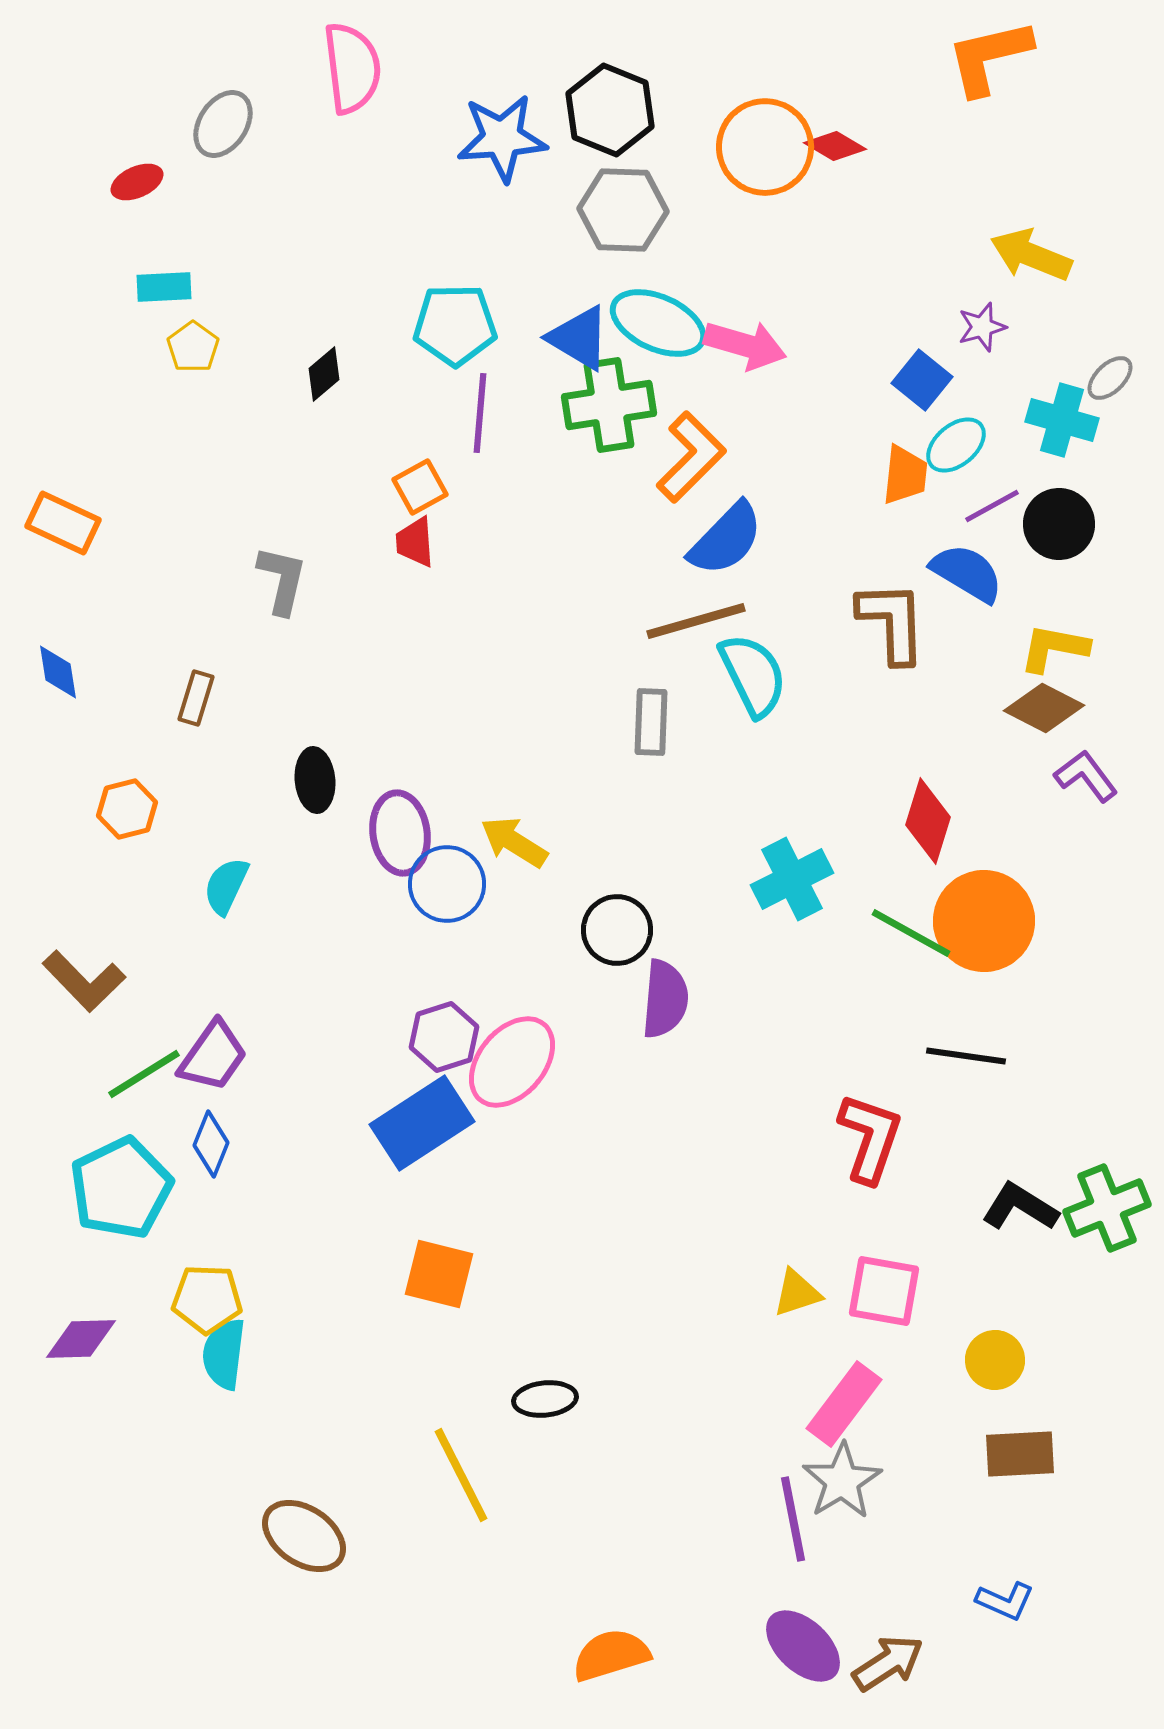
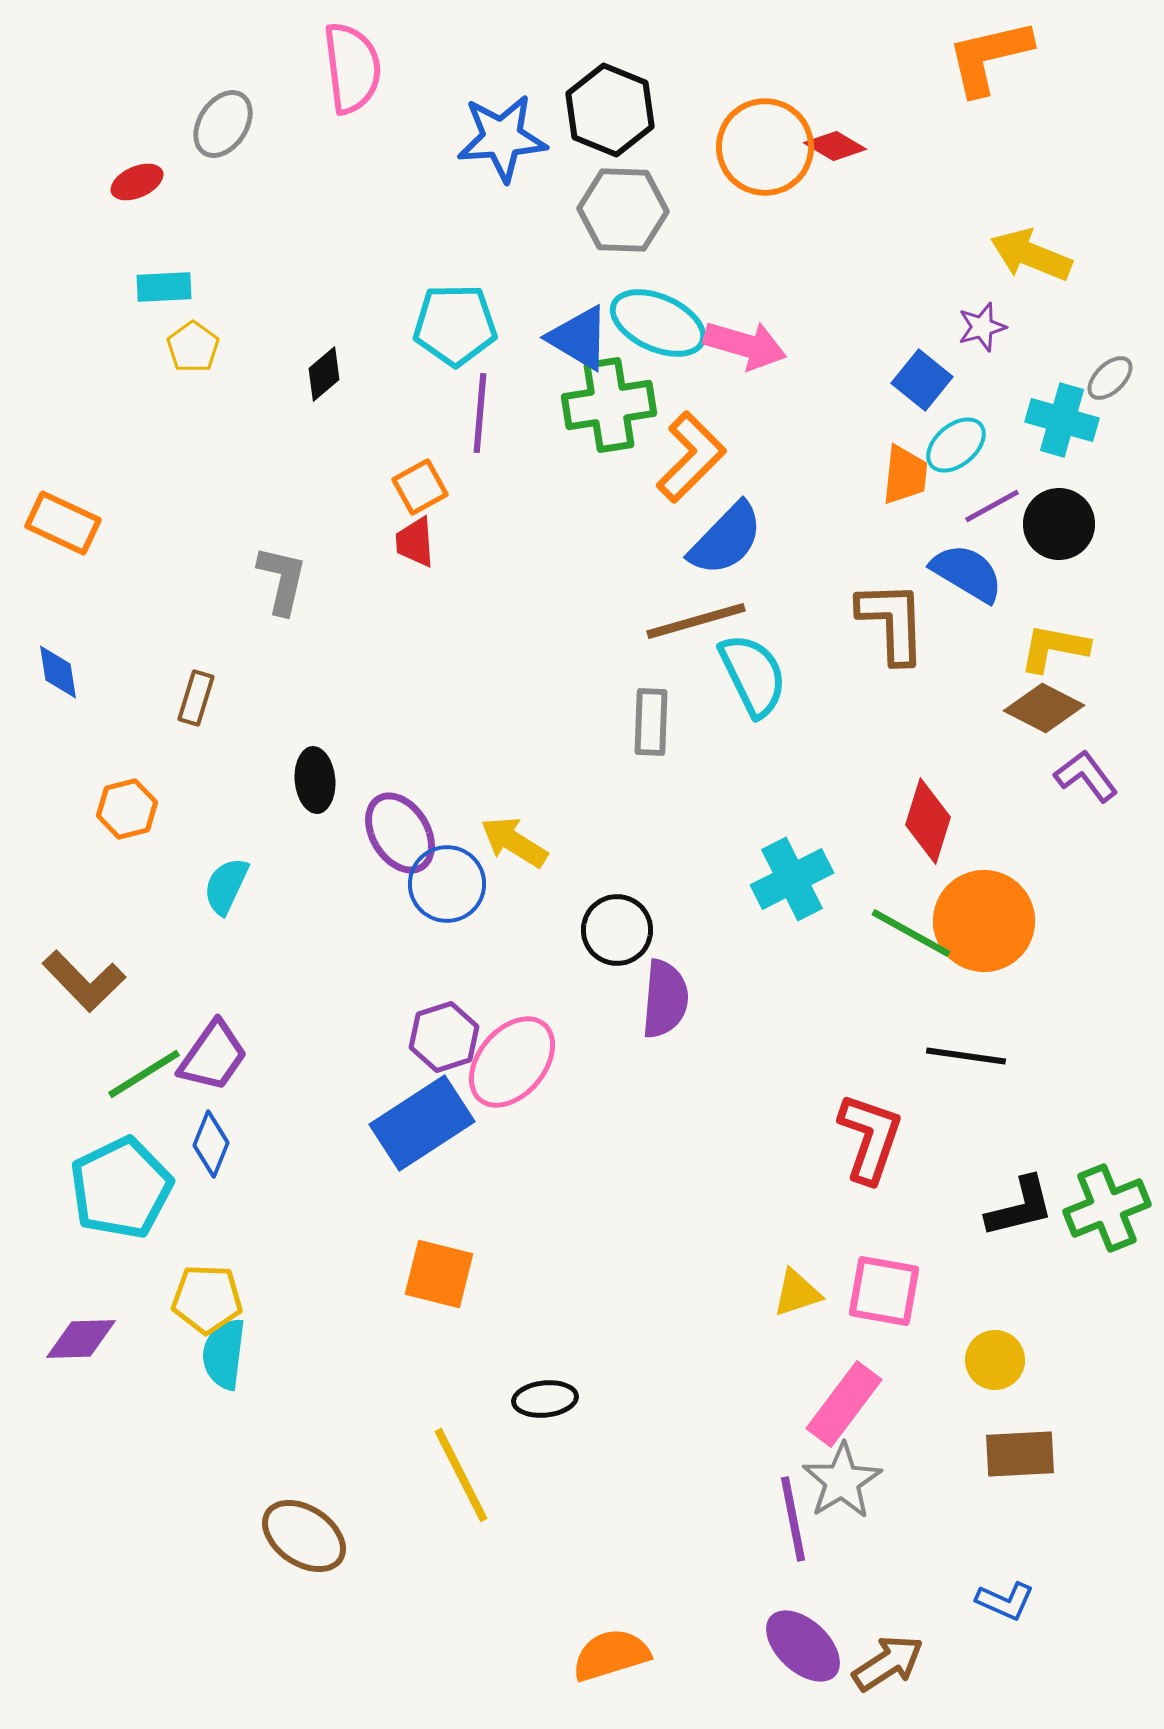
purple ellipse at (400, 833): rotated 24 degrees counterclockwise
black L-shape at (1020, 1207): rotated 134 degrees clockwise
